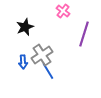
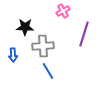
pink cross: rotated 24 degrees clockwise
black star: rotated 24 degrees clockwise
gray cross: moved 1 px right, 9 px up; rotated 30 degrees clockwise
blue arrow: moved 10 px left, 7 px up
